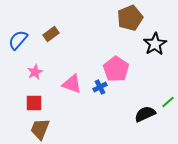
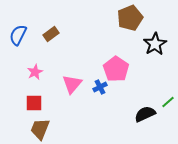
blue semicircle: moved 5 px up; rotated 15 degrees counterclockwise
pink triangle: rotated 50 degrees clockwise
